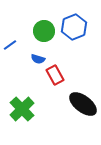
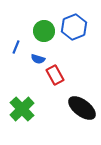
blue line: moved 6 px right, 2 px down; rotated 32 degrees counterclockwise
black ellipse: moved 1 px left, 4 px down
